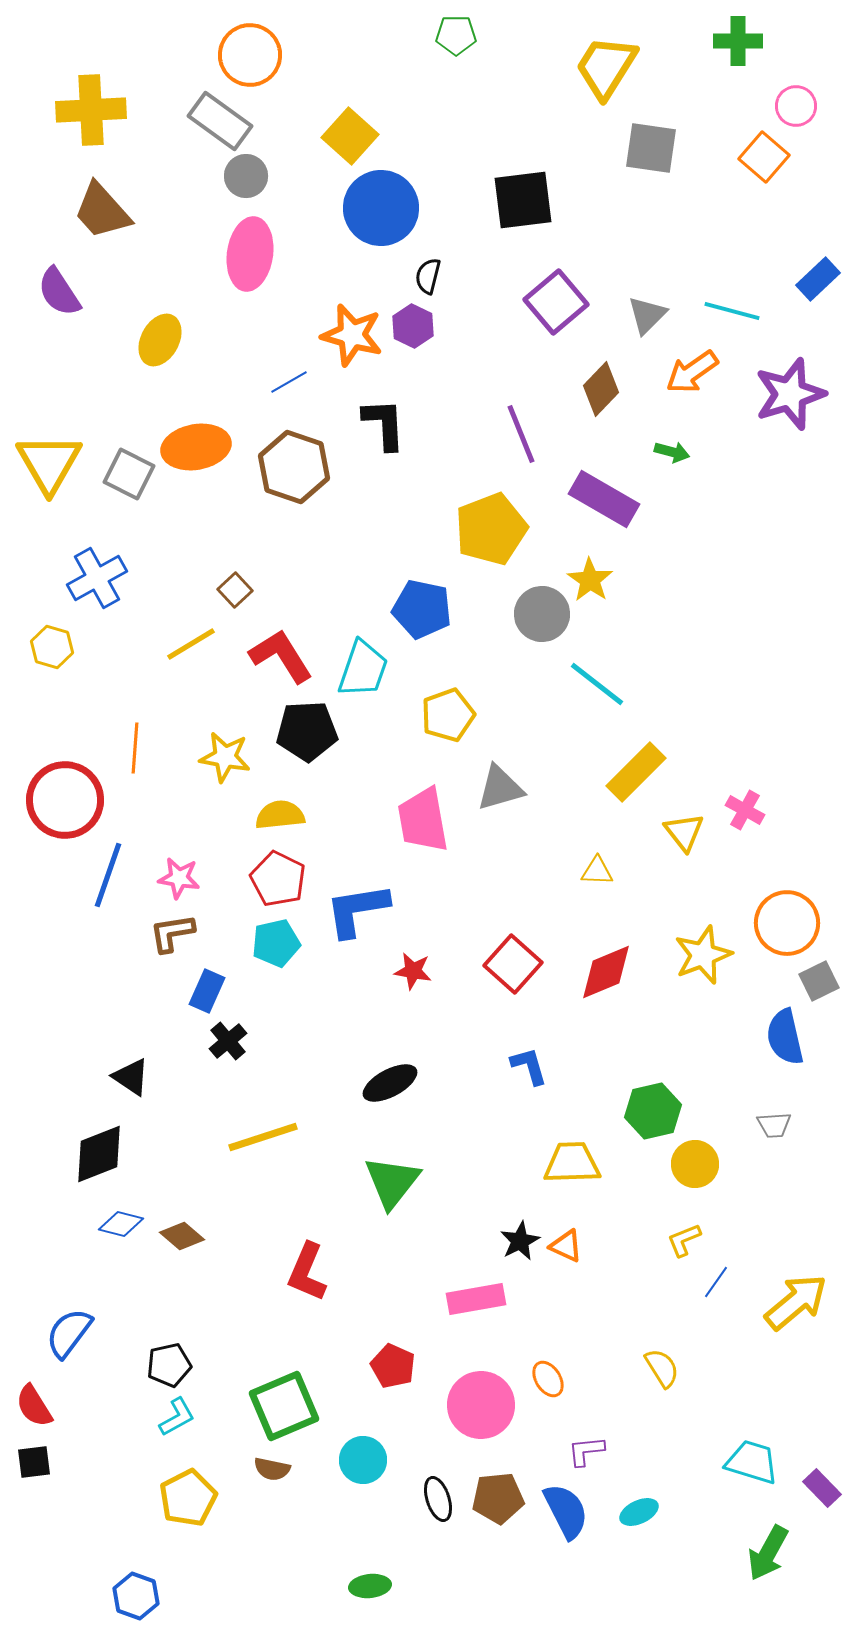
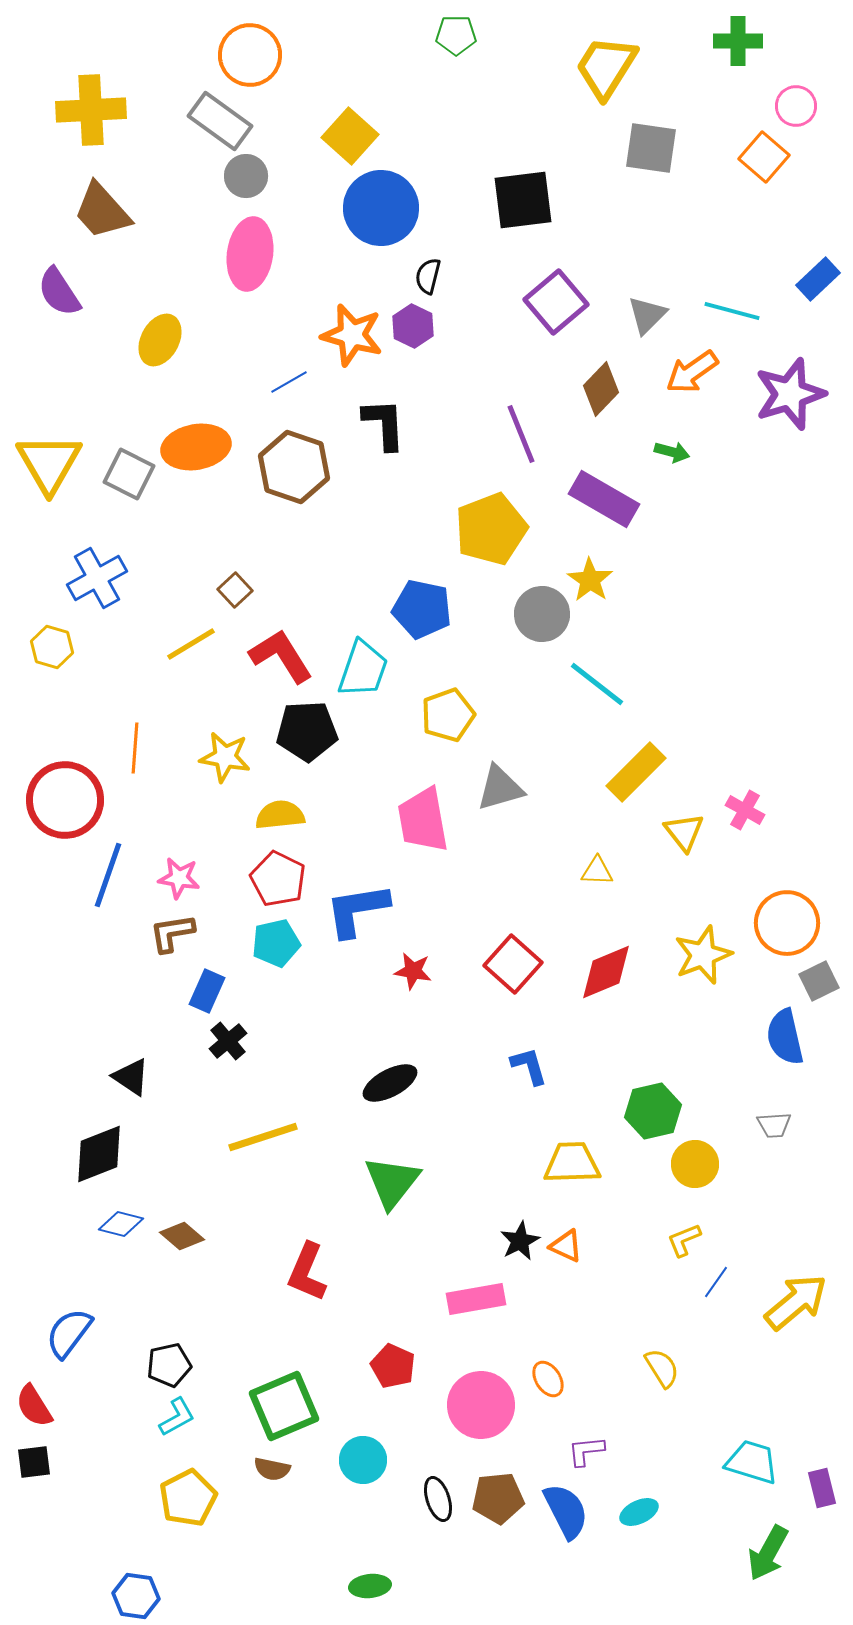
purple rectangle at (822, 1488): rotated 30 degrees clockwise
blue hexagon at (136, 1596): rotated 12 degrees counterclockwise
